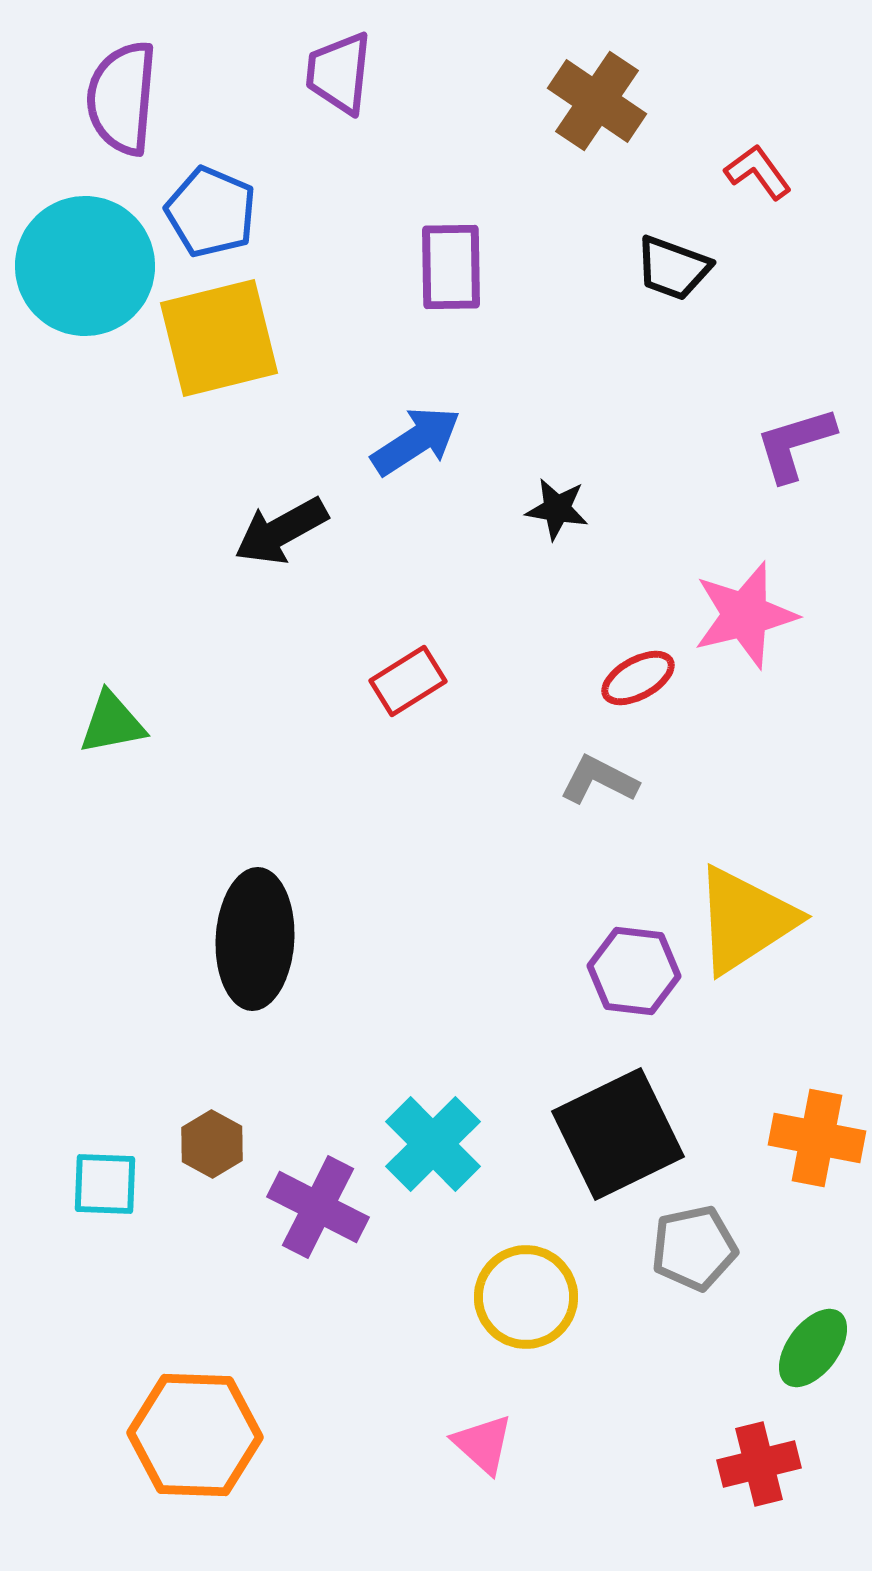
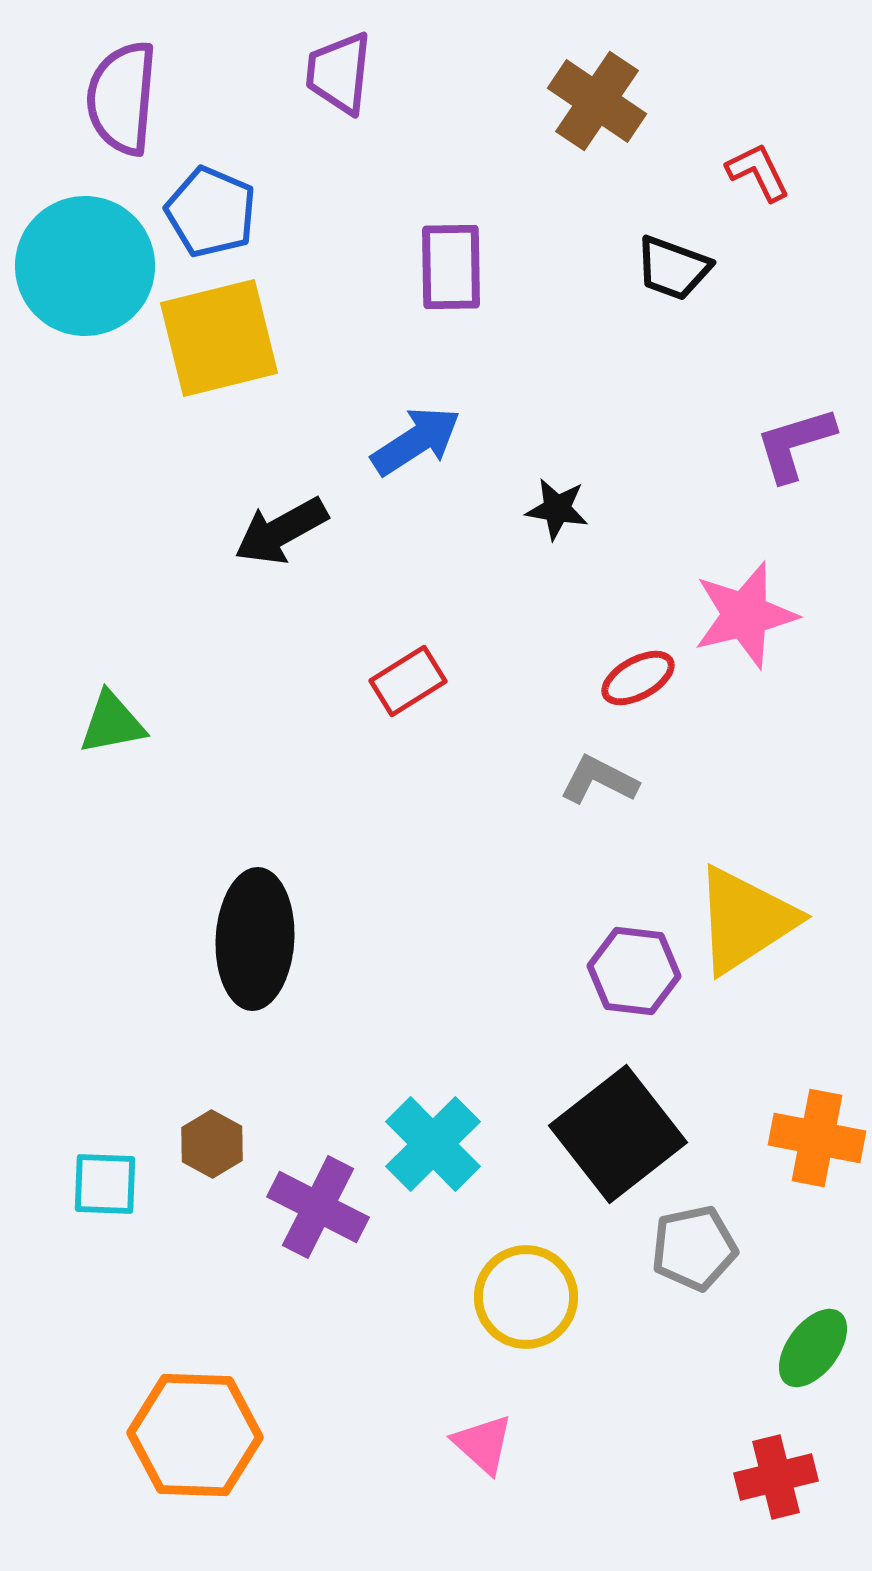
red L-shape: rotated 10 degrees clockwise
black square: rotated 12 degrees counterclockwise
red cross: moved 17 px right, 13 px down
